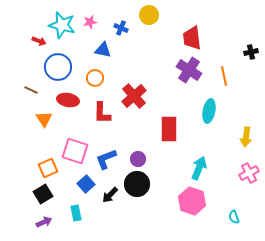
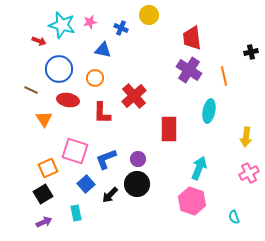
blue circle: moved 1 px right, 2 px down
